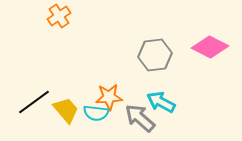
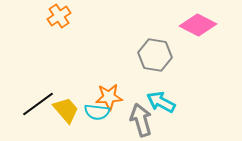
pink diamond: moved 12 px left, 22 px up
gray hexagon: rotated 16 degrees clockwise
black line: moved 4 px right, 2 px down
cyan semicircle: moved 1 px right, 1 px up
gray arrow: moved 1 px right, 2 px down; rotated 32 degrees clockwise
